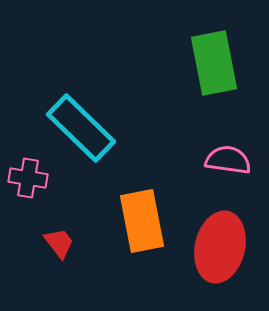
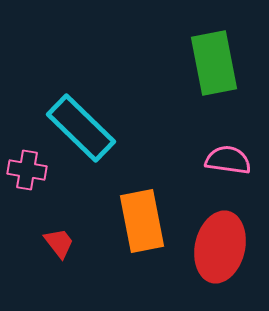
pink cross: moved 1 px left, 8 px up
